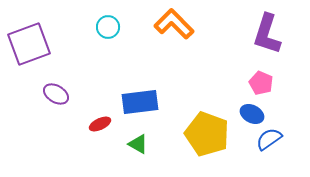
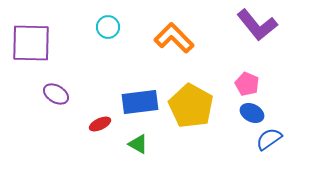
orange L-shape: moved 14 px down
purple L-shape: moved 10 px left, 9 px up; rotated 57 degrees counterclockwise
purple square: moved 2 px right, 1 px up; rotated 21 degrees clockwise
pink pentagon: moved 14 px left, 1 px down
blue ellipse: moved 1 px up
yellow pentagon: moved 16 px left, 28 px up; rotated 9 degrees clockwise
